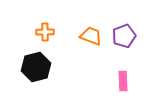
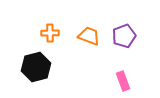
orange cross: moved 5 px right, 1 px down
orange trapezoid: moved 2 px left
pink rectangle: rotated 18 degrees counterclockwise
